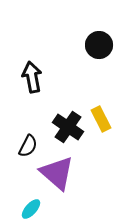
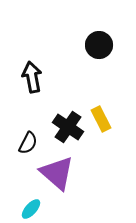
black semicircle: moved 3 px up
